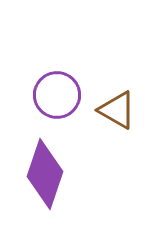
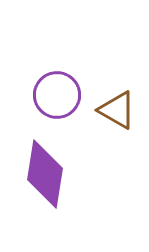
purple diamond: rotated 10 degrees counterclockwise
